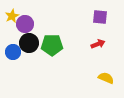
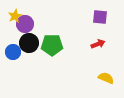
yellow star: moved 3 px right
